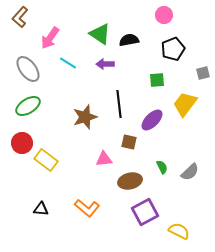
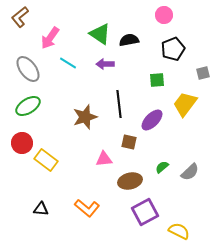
brown L-shape: rotated 10 degrees clockwise
green semicircle: rotated 104 degrees counterclockwise
